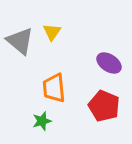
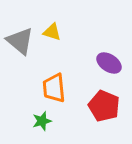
yellow triangle: rotated 48 degrees counterclockwise
